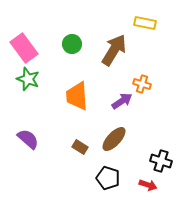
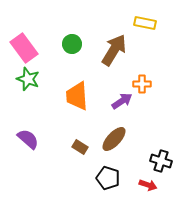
orange cross: rotated 18 degrees counterclockwise
